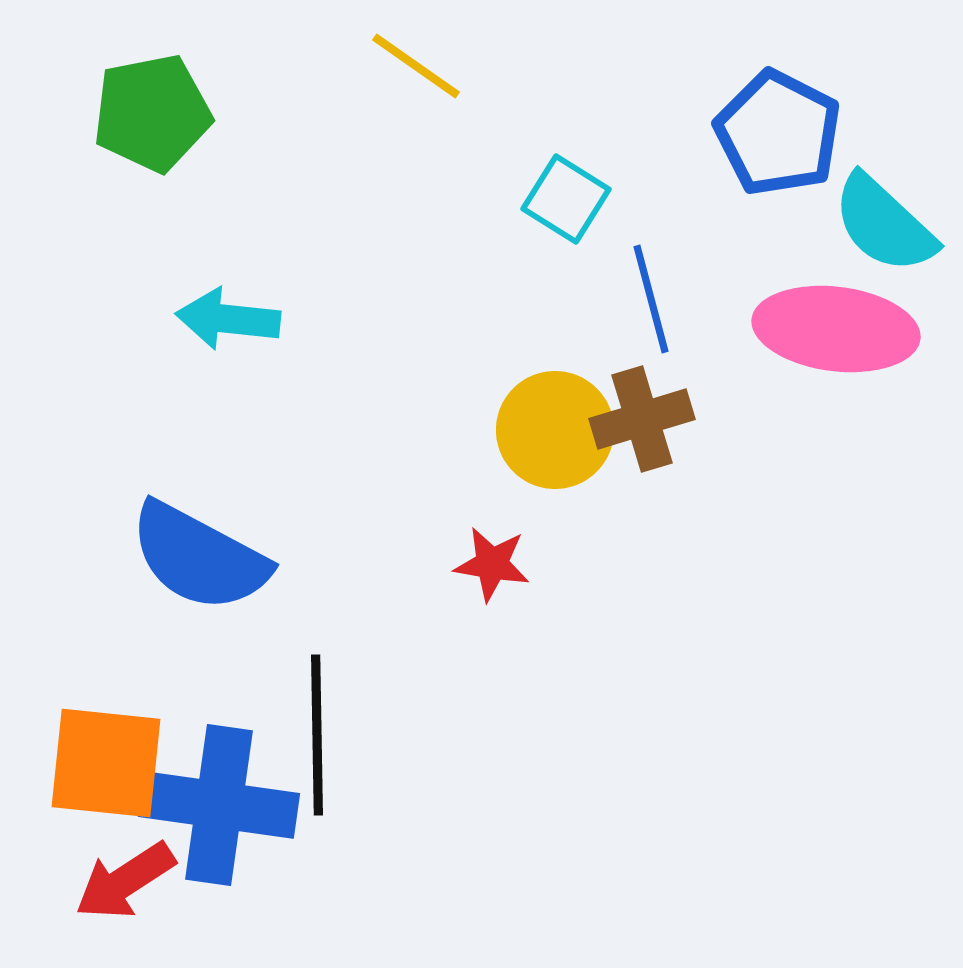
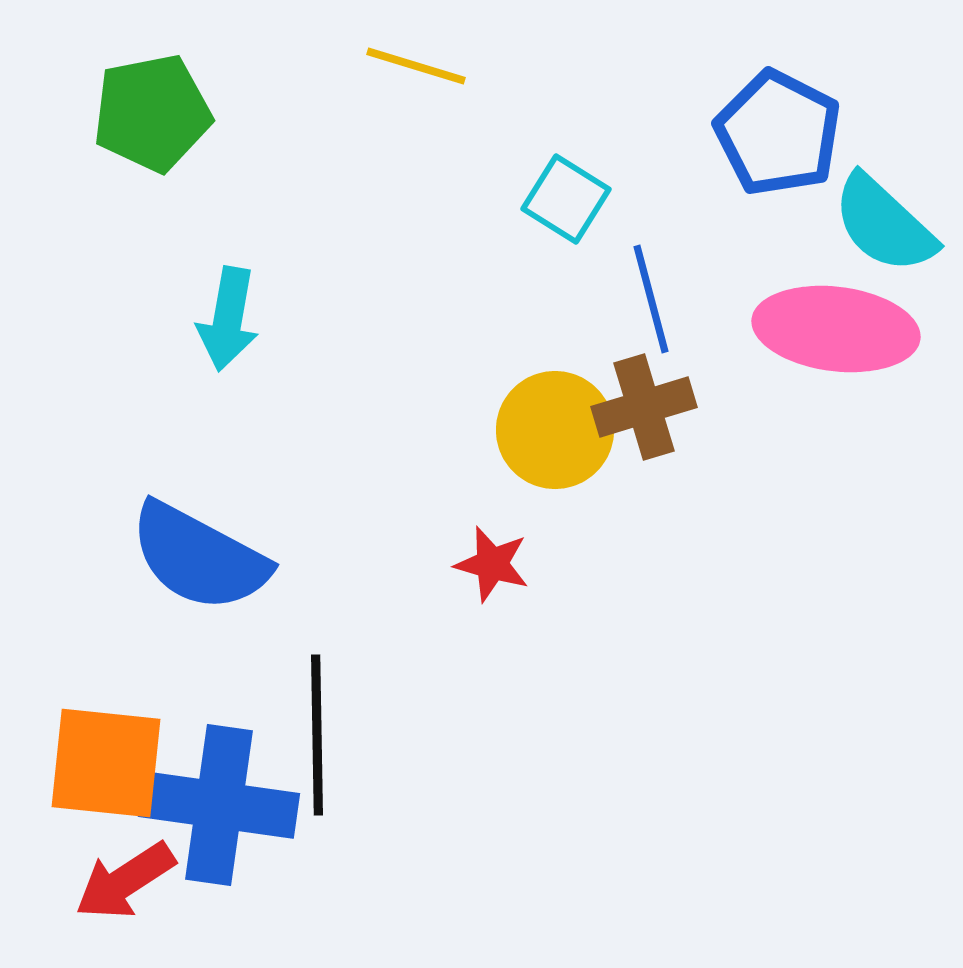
yellow line: rotated 18 degrees counterclockwise
cyan arrow: rotated 86 degrees counterclockwise
brown cross: moved 2 px right, 12 px up
red star: rotated 6 degrees clockwise
